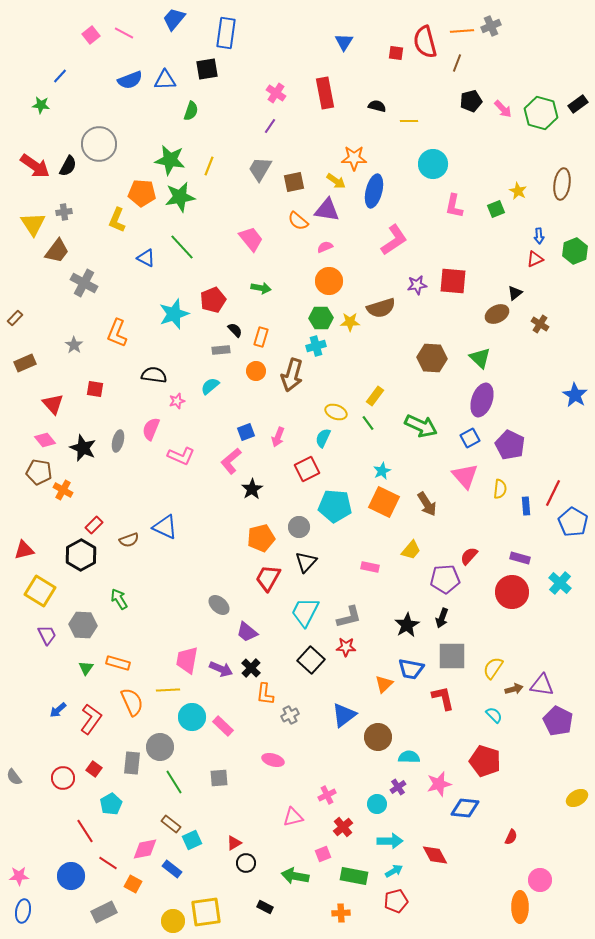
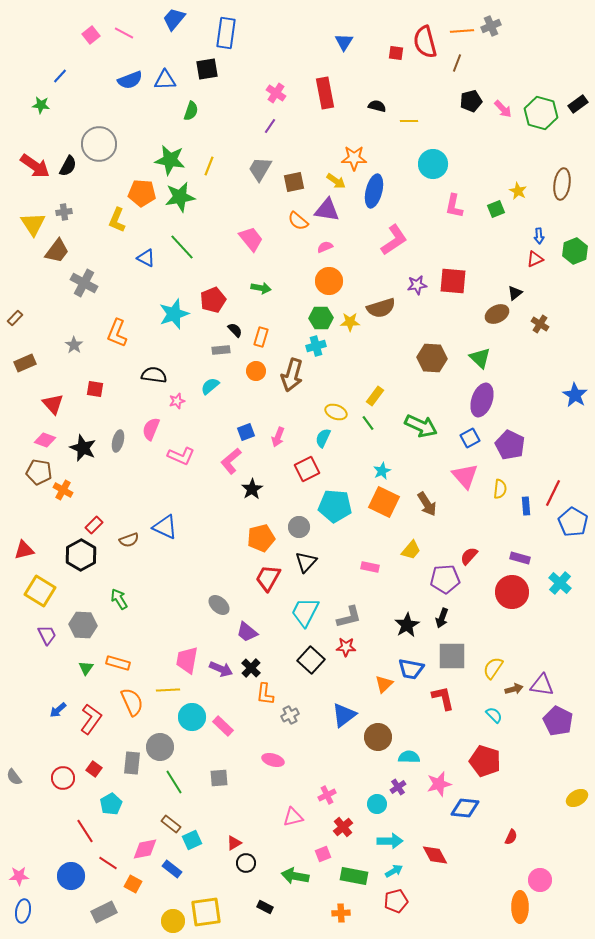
pink diamond at (45, 440): rotated 30 degrees counterclockwise
